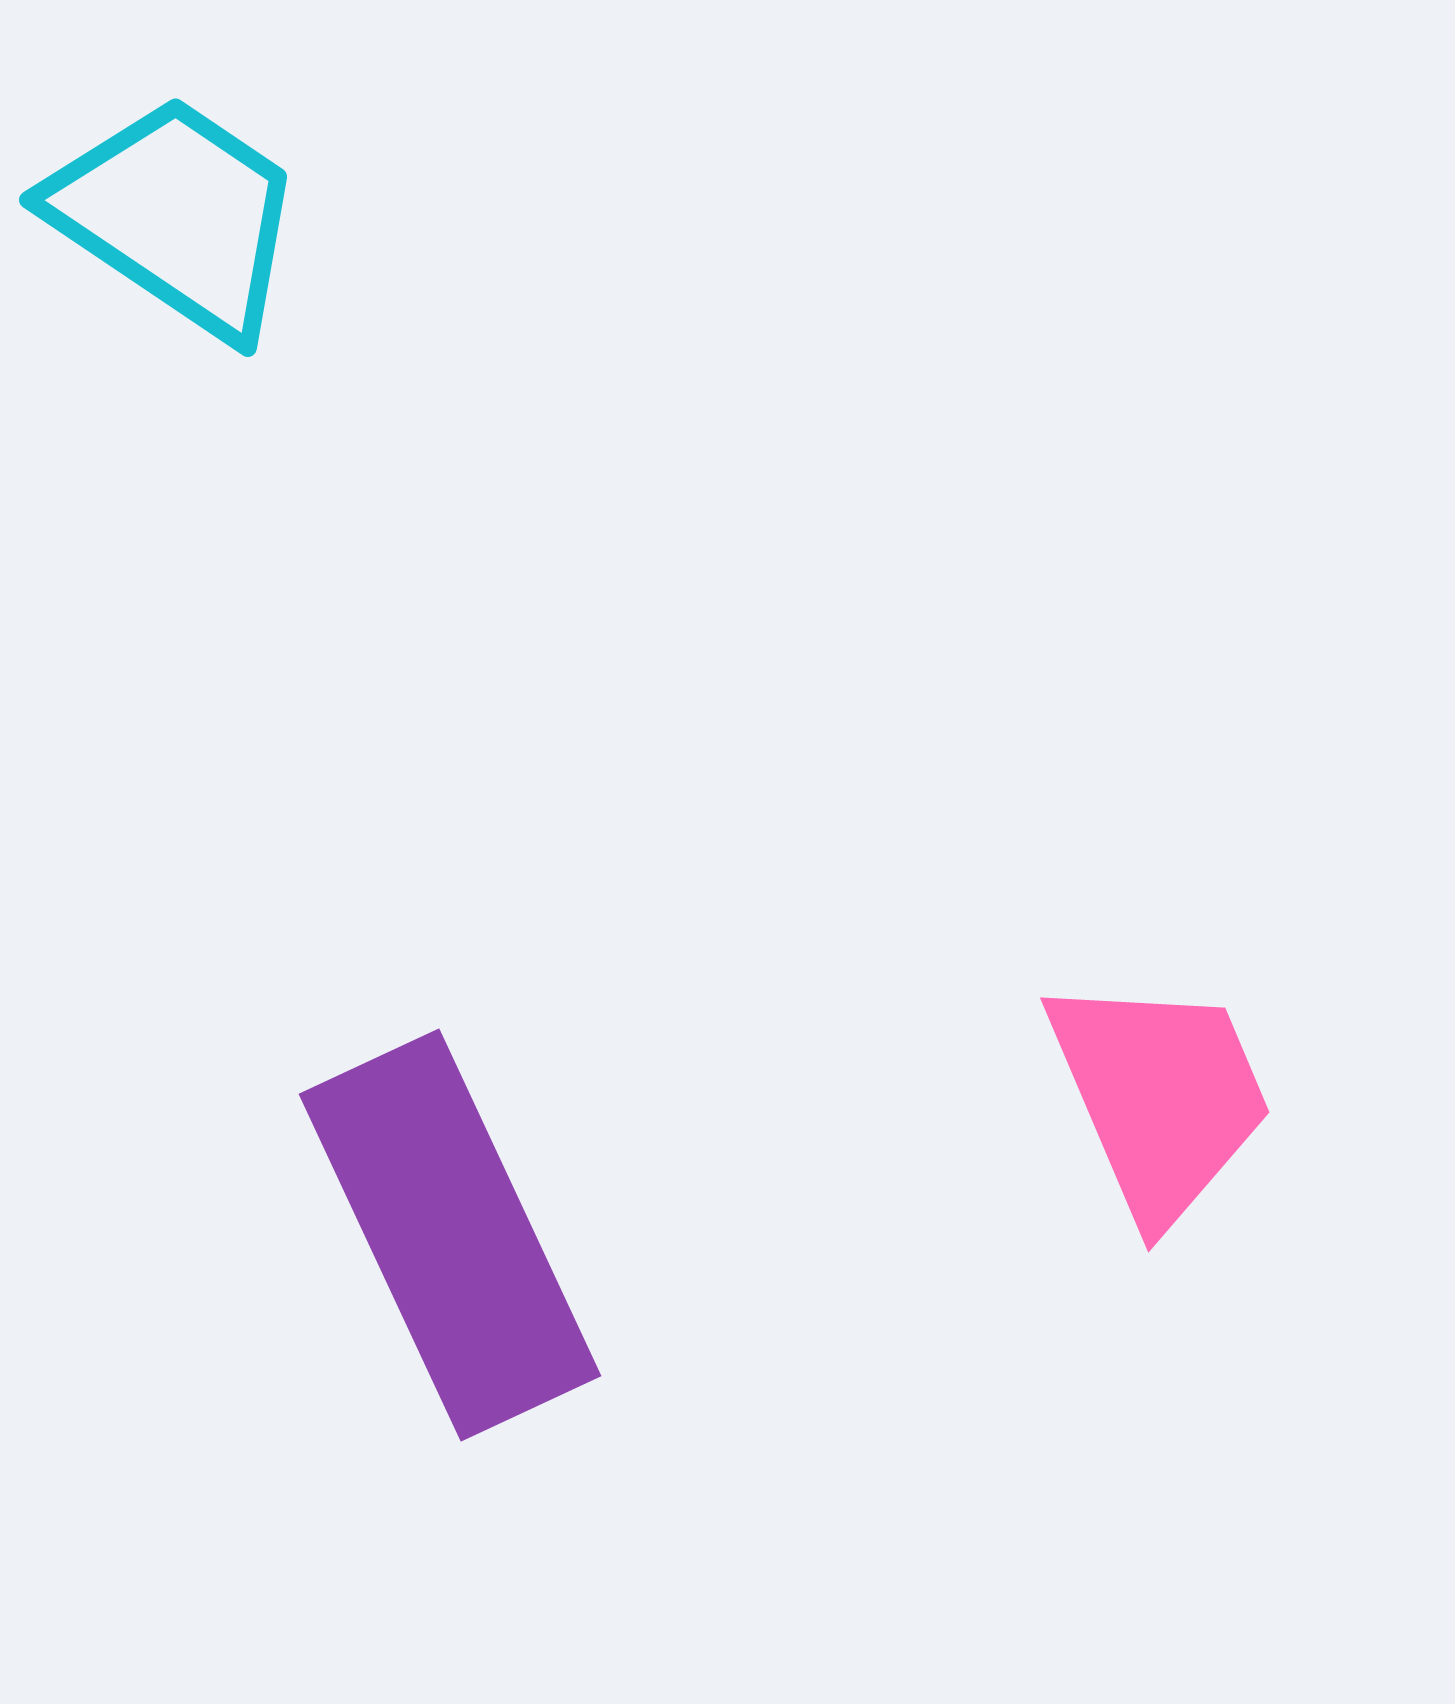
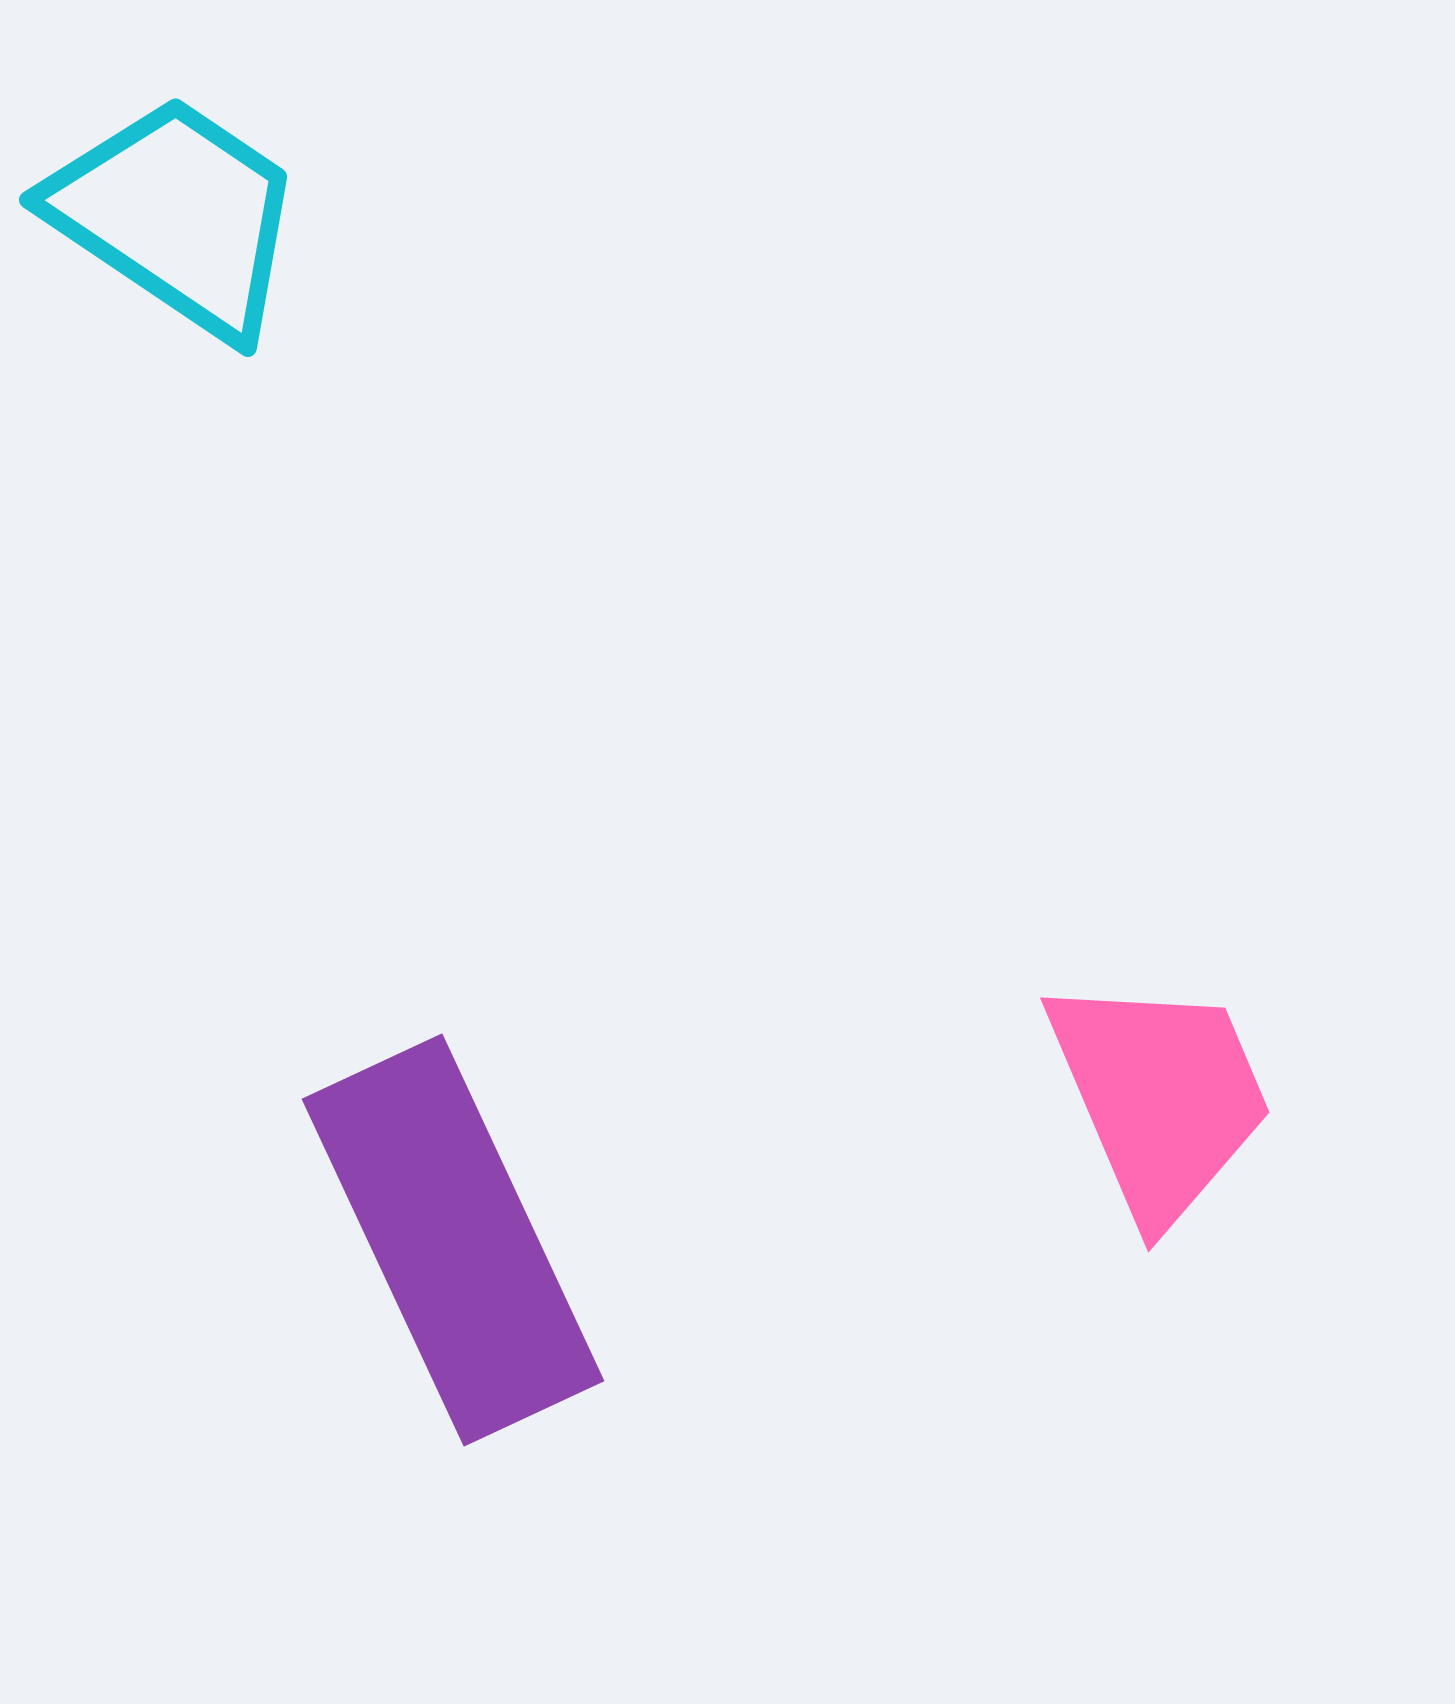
purple rectangle: moved 3 px right, 5 px down
